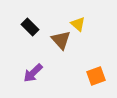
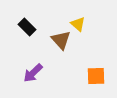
black rectangle: moved 3 px left
orange square: rotated 18 degrees clockwise
